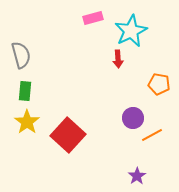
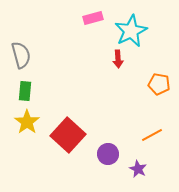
purple circle: moved 25 px left, 36 px down
purple star: moved 1 px right, 7 px up; rotated 12 degrees counterclockwise
